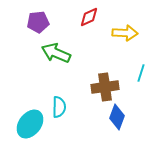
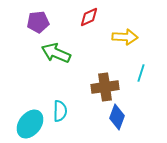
yellow arrow: moved 4 px down
cyan semicircle: moved 1 px right, 4 px down
